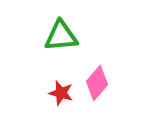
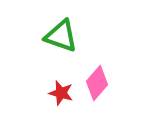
green triangle: rotated 24 degrees clockwise
